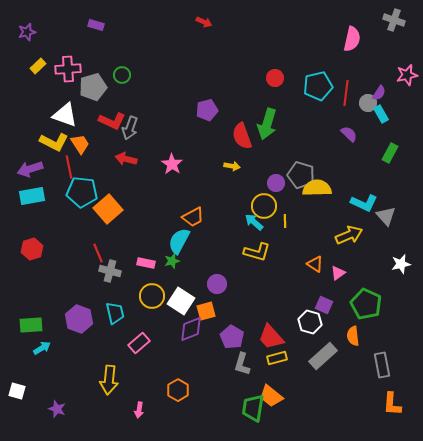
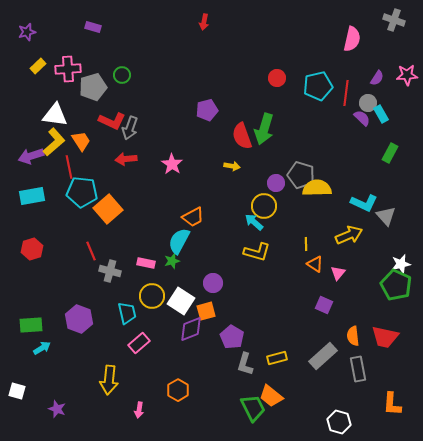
red arrow at (204, 22): rotated 77 degrees clockwise
purple rectangle at (96, 25): moved 3 px left, 2 px down
pink star at (407, 75): rotated 10 degrees clockwise
red circle at (275, 78): moved 2 px right
purple semicircle at (379, 93): moved 2 px left, 15 px up
white triangle at (65, 115): moved 10 px left; rotated 12 degrees counterclockwise
green arrow at (267, 124): moved 3 px left, 5 px down
purple semicircle at (349, 134): moved 13 px right, 16 px up
yellow L-shape at (54, 142): rotated 68 degrees counterclockwise
orange trapezoid at (80, 144): moved 1 px right, 3 px up
red arrow at (126, 159): rotated 20 degrees counterclockwise
purple arrow at (30, 169): moved 1 px right, 13 px up
yellow line at (285, 221): moved 21 px right, 23 px down
red line at (98, 253): moved 7 px left, 2 px up
pink triangle at (338, 273): rotated 14 degrees counterclockwise
purple circle at (217, 284): moved 4 px left, 1 px up
green pentagon at (366, 304): moved 30 px right, 19 px up
cyan trapezoid at (115, 313): moved 12 px right
white hexagon at (310, 322): moved 29 px right, 100 px down
red trapezoid at (271, 337): moved 114 px right; rotated 36 degrees counterclockwise
gray L-shape at (242, 364): moved 3 px right
gray rectangle at (382, 365): moved 24 px left, 4 px down
green trapezoid at (253, 408): rotated 144 degrees clockwise
